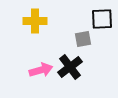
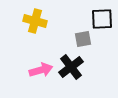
yellow cross: rotated 15 degrees clockwise
black cross: moved 1 px right
